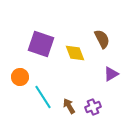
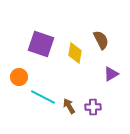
brown semicircle: moved 1 px left, 1 px down
yellow diamond: rotated 30 degrees clockwise
orange circle: moved 1 px left
cyan line: rotated 30 degrees counterclockwise
purple cross: rotated 21 degrees clockwise
